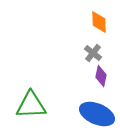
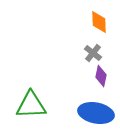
blue ellipse: moved 1 px left, 1 px up; rotated 12 degrees counterclockwise
